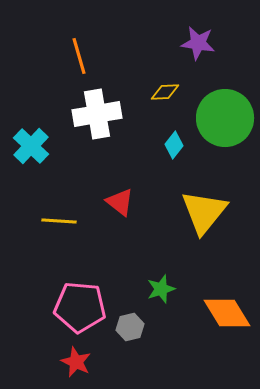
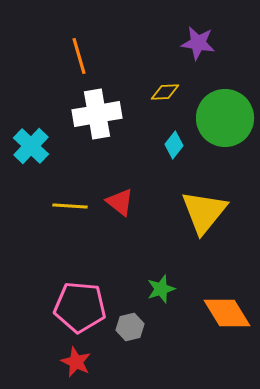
yellow line: moved 11 px right, 15 px up
